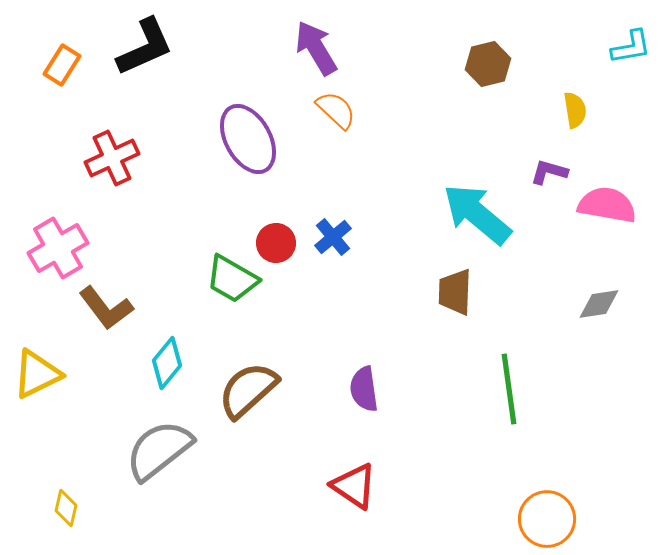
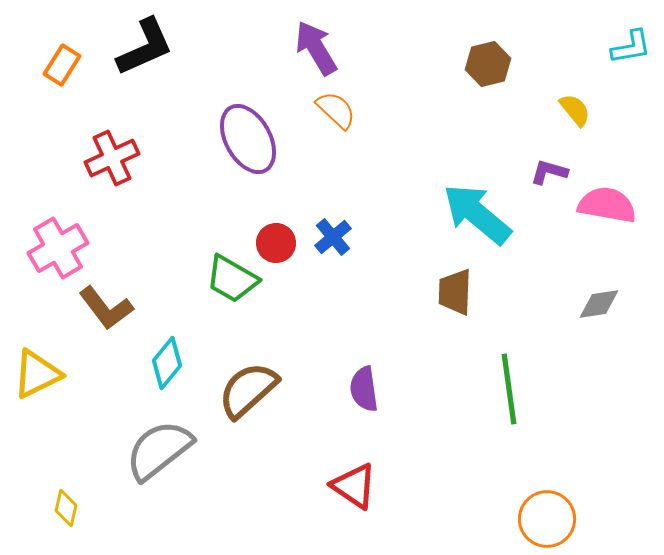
yellow semicircle: rotated 30 degrees counterclockwise
